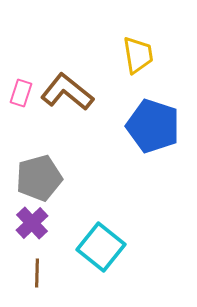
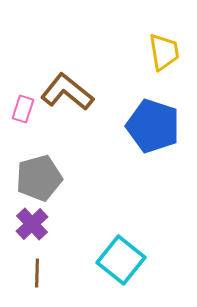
yellow trapezoid: moved 26 px right, 3 px up
pink rectangle: moved 2 px right, 16 px down
purple cross: moved 1 px down
cyan square: moved 20 px right, 13 px down
